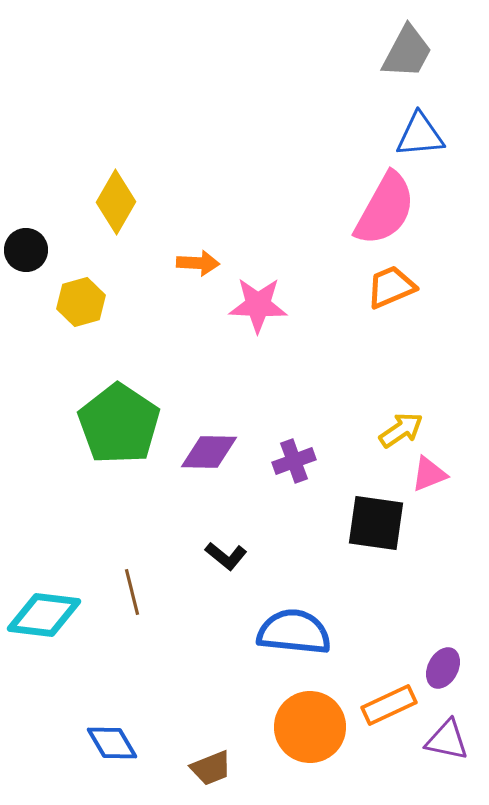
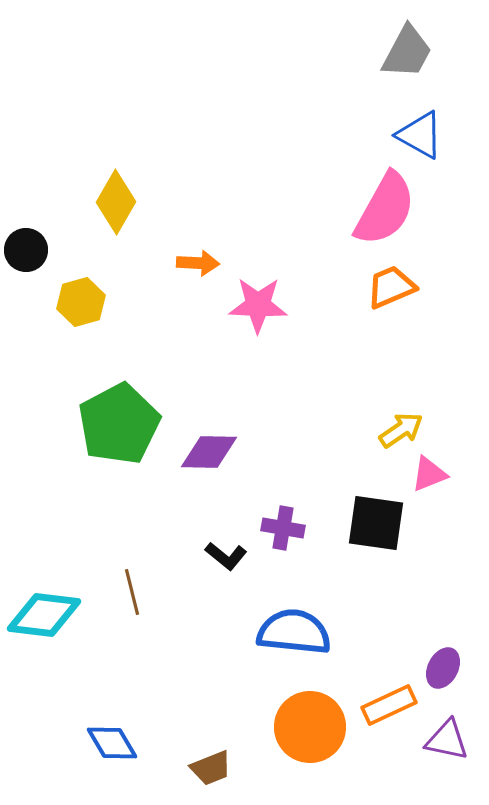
blue triangle: rotated 34 degrees clockwise
green pentagon: rotated 10 degrees clockwise
purple cross: moved 11 px left, 67 px down; rotated 30 degrees clockwise
